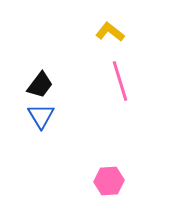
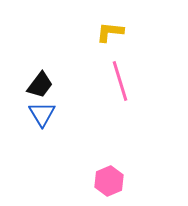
yellow L-shape: rotated 32 degrees counterclockwise
blue triangle: moved 1 px right, 2 px up
pink hexagon: rotated 20 degrees counterclockwise
